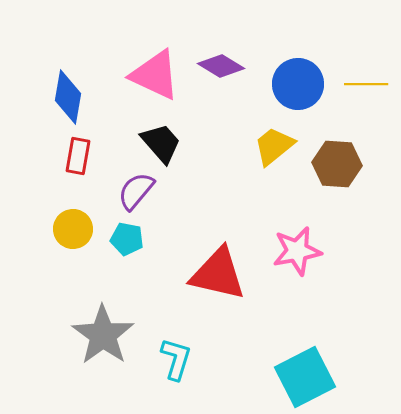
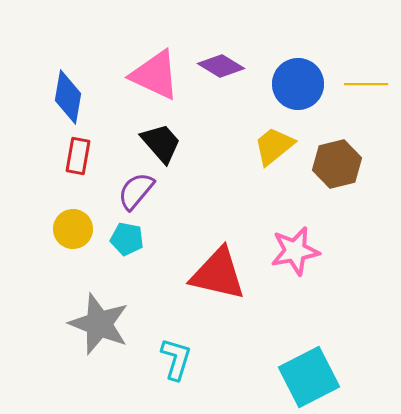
brown hexagon: rotated 18 degrees counterclockwise
pink star: moved 2 px left
gray star: moved 4 px left, 11 px up; rotated 14 degrees counterclockwise
cyan square: moved 4 px right
